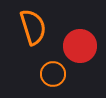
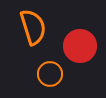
orange circle: moved 3 px left
